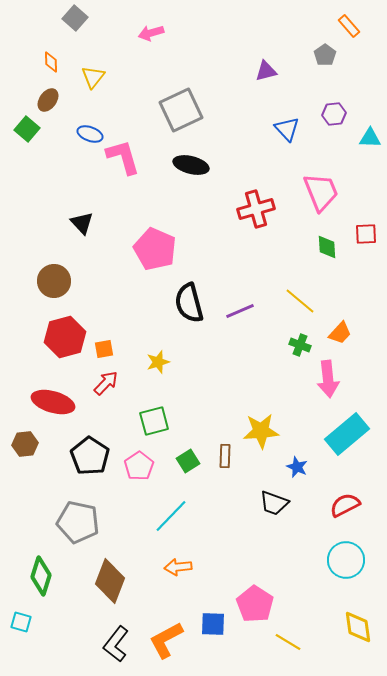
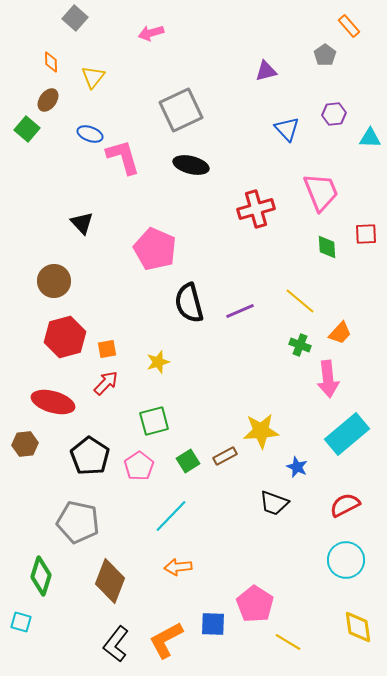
orange square at (104, 349): moved 3 px right
brown rectangle at (225, 456): rotated 60 degrees clockwise
